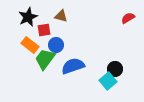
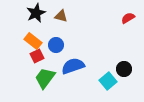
black star: moved 8 px right, 4 px up
red square: moved 7 px left, 26 px down; rotated 16 degrees counterclockwise
orange rectangle: moved 3 px right, 4 px up
green trapezoid: moved 19 px down
black circle: moved 9 px right
